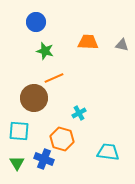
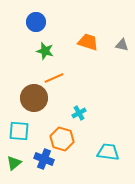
orange trapezoid: rotated 15 degrees clockwise
green triangle: moved 3 px left; rotated 21 degrees clockwise
